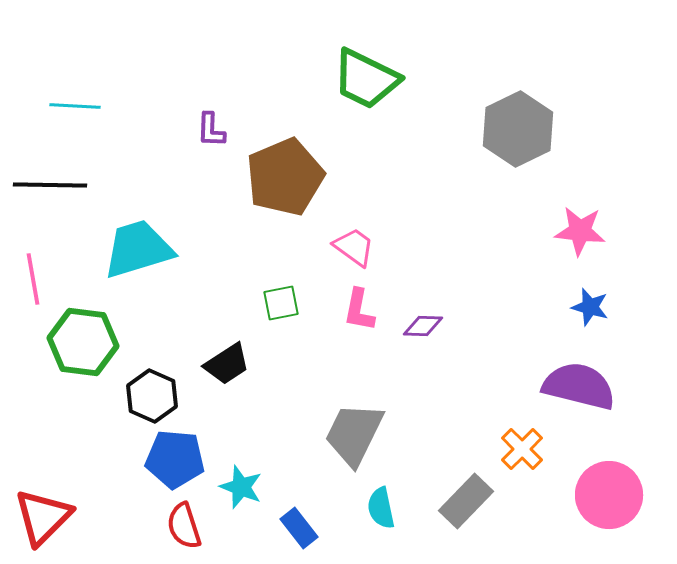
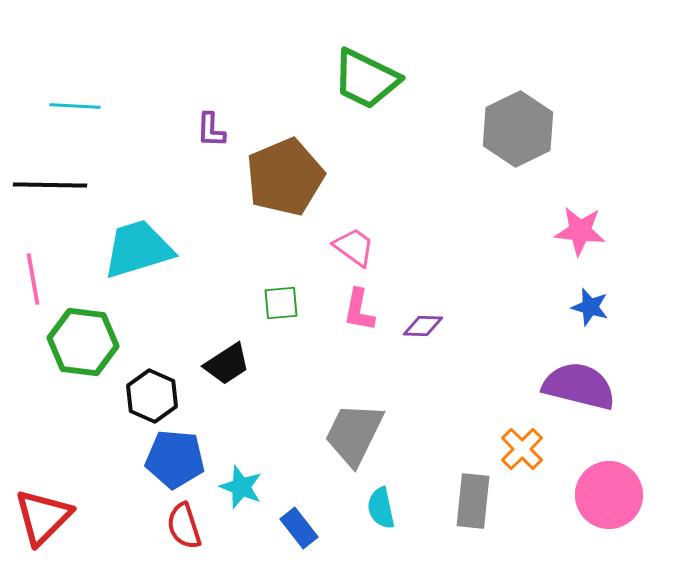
green square: rotated 6 degrees clockwise
gray rectangle: moved 7 px right; rotated 38 degrees counterclockwise
